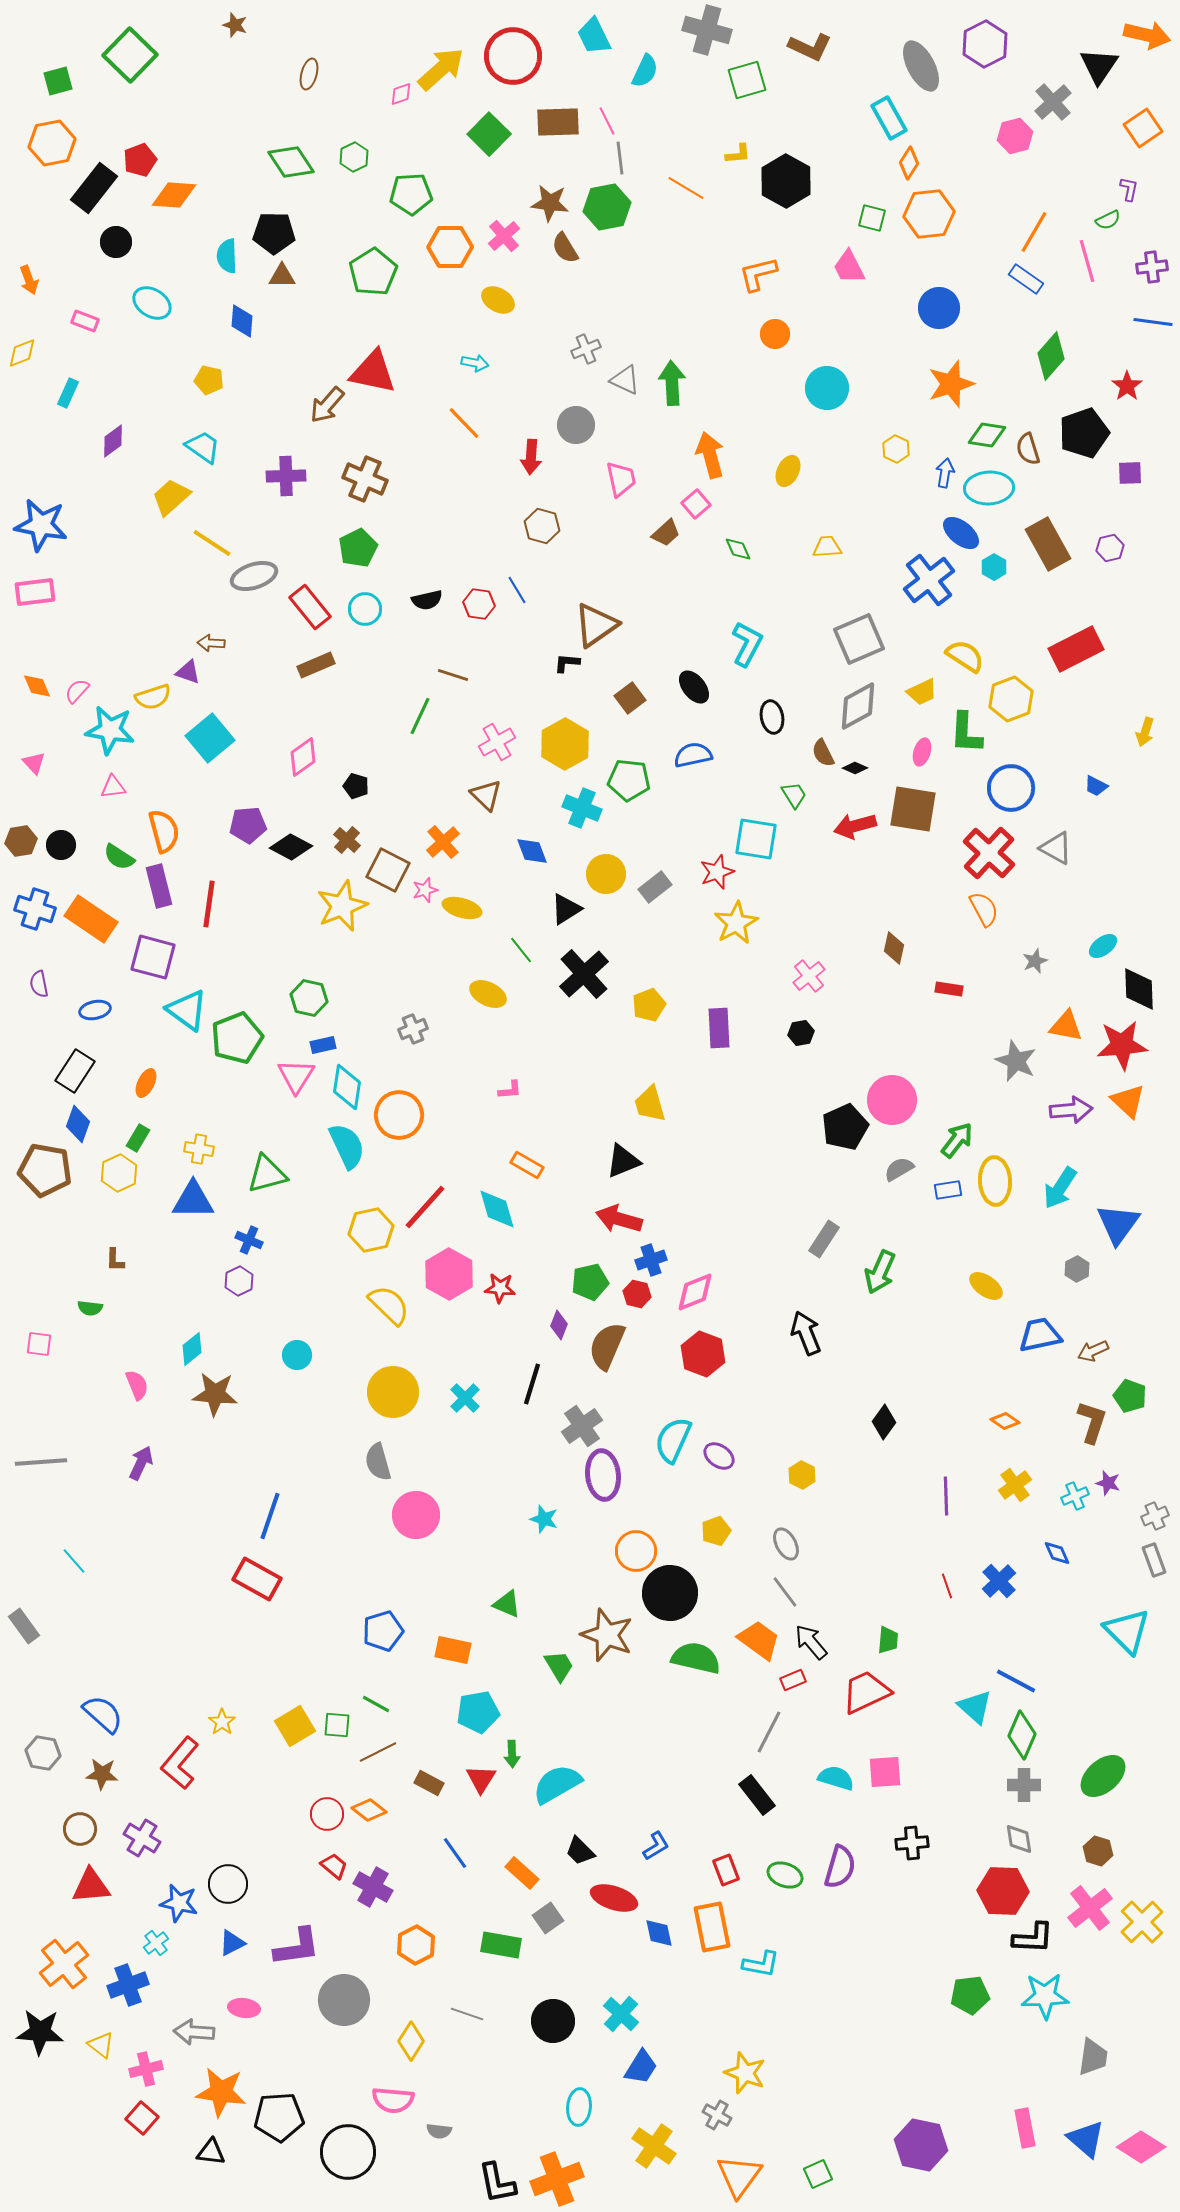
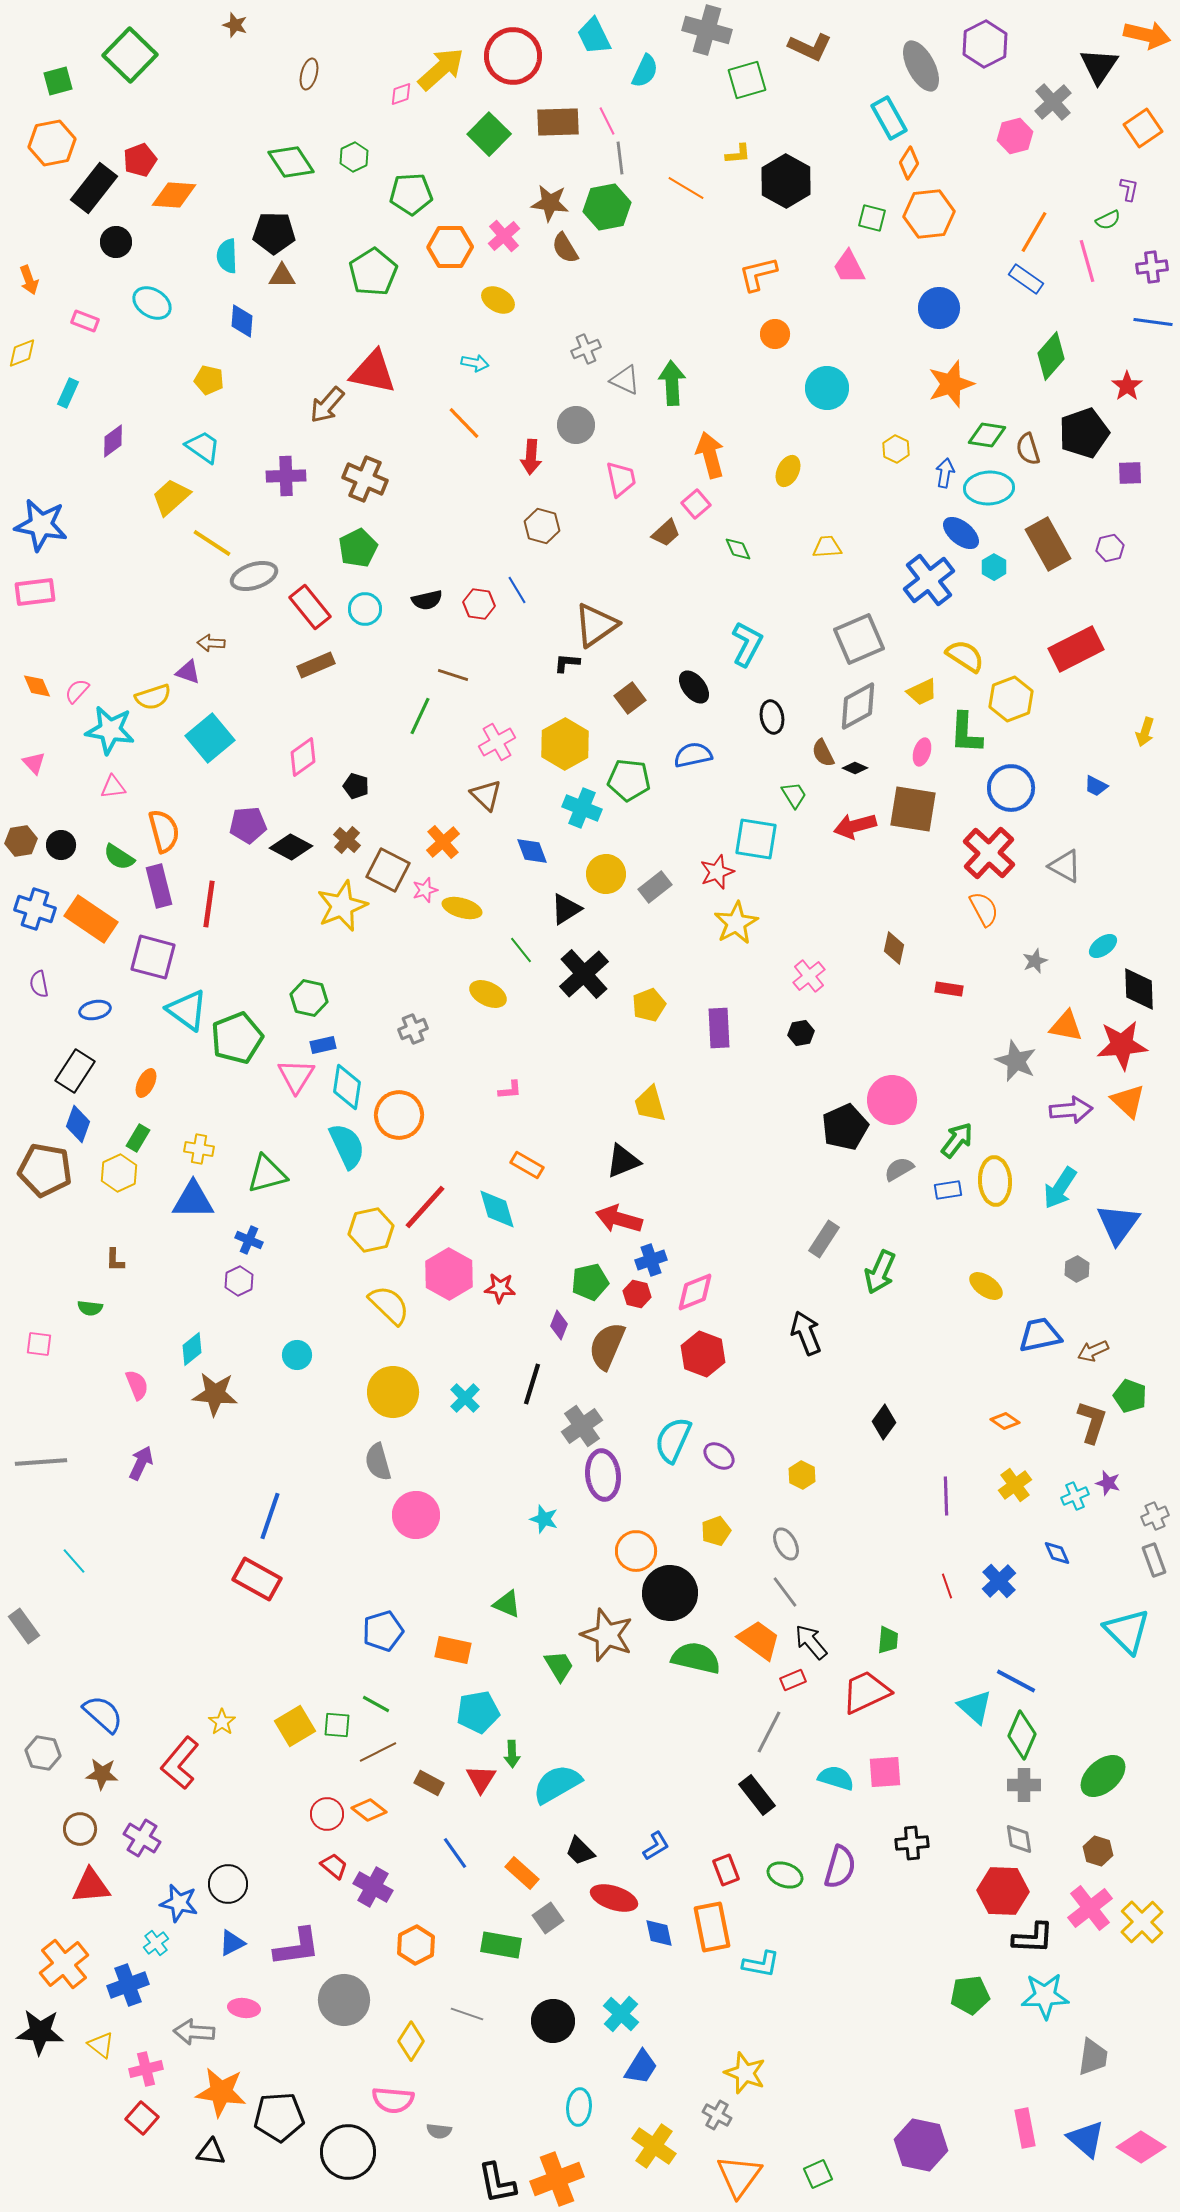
gray triangle at (1056, 848): moved 9 px right, 18 px down
